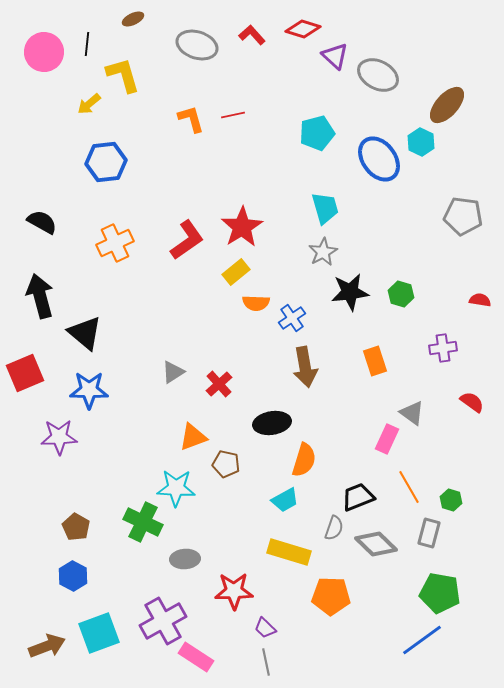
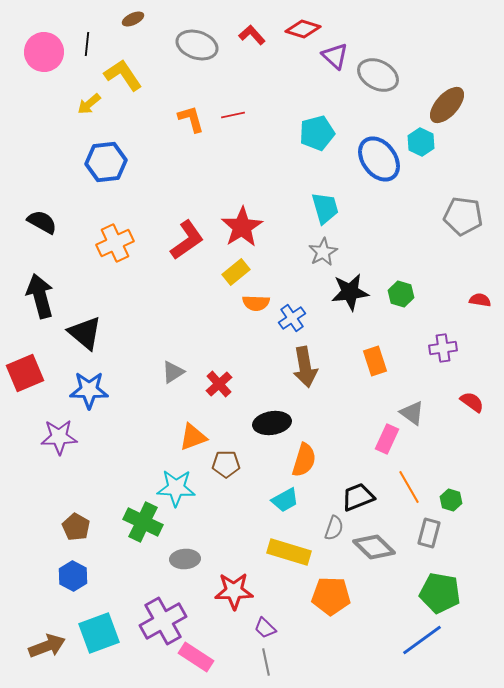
yellow L-shape at (123, 75): rotated 18 degrees counterclockwise
brown pentagon at (226, 464): rotated 12 degrees counterclockwise
gray diamond at (376, 544): moved 2 px left, 3 px down
